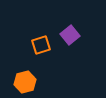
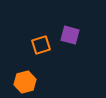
purple square: rotated 36 degrees counterclockwise
